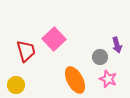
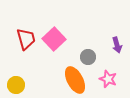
red trapezoid: moved 12 px up
gray circle: moved 12 px left
